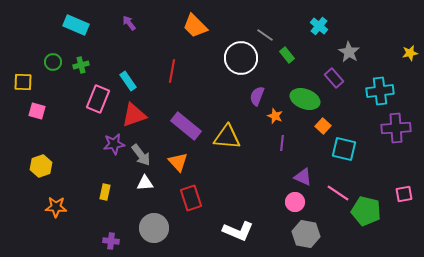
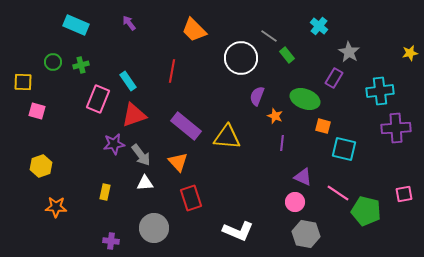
orange trapezoid at (195, 26): moved 1 px left, 4 px down
gray line at (265, 35): moved 4 px right, 1 px down
purple rectangle at (334, 78): rotated 72 degrees clockwise
orange square at (323, 126): rotated 28 degrees counterclockwise
